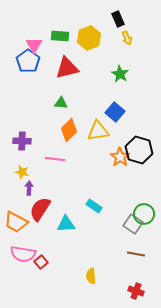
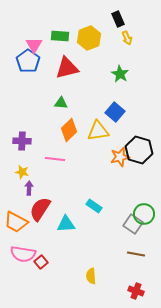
orange star: rotated 24 degrees clockwise
